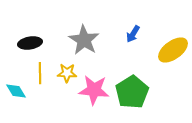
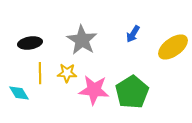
gray star: moved 2 px left
yellow ellipse: moved 3 px up
cyan diamond: moved 3 px right, 2 px down
